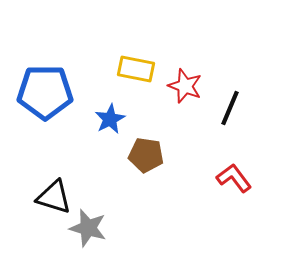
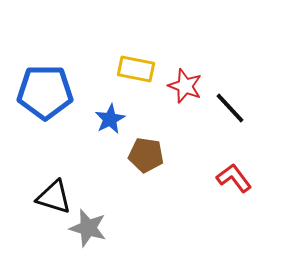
black line: rotated 66 degrees counterclockwise
